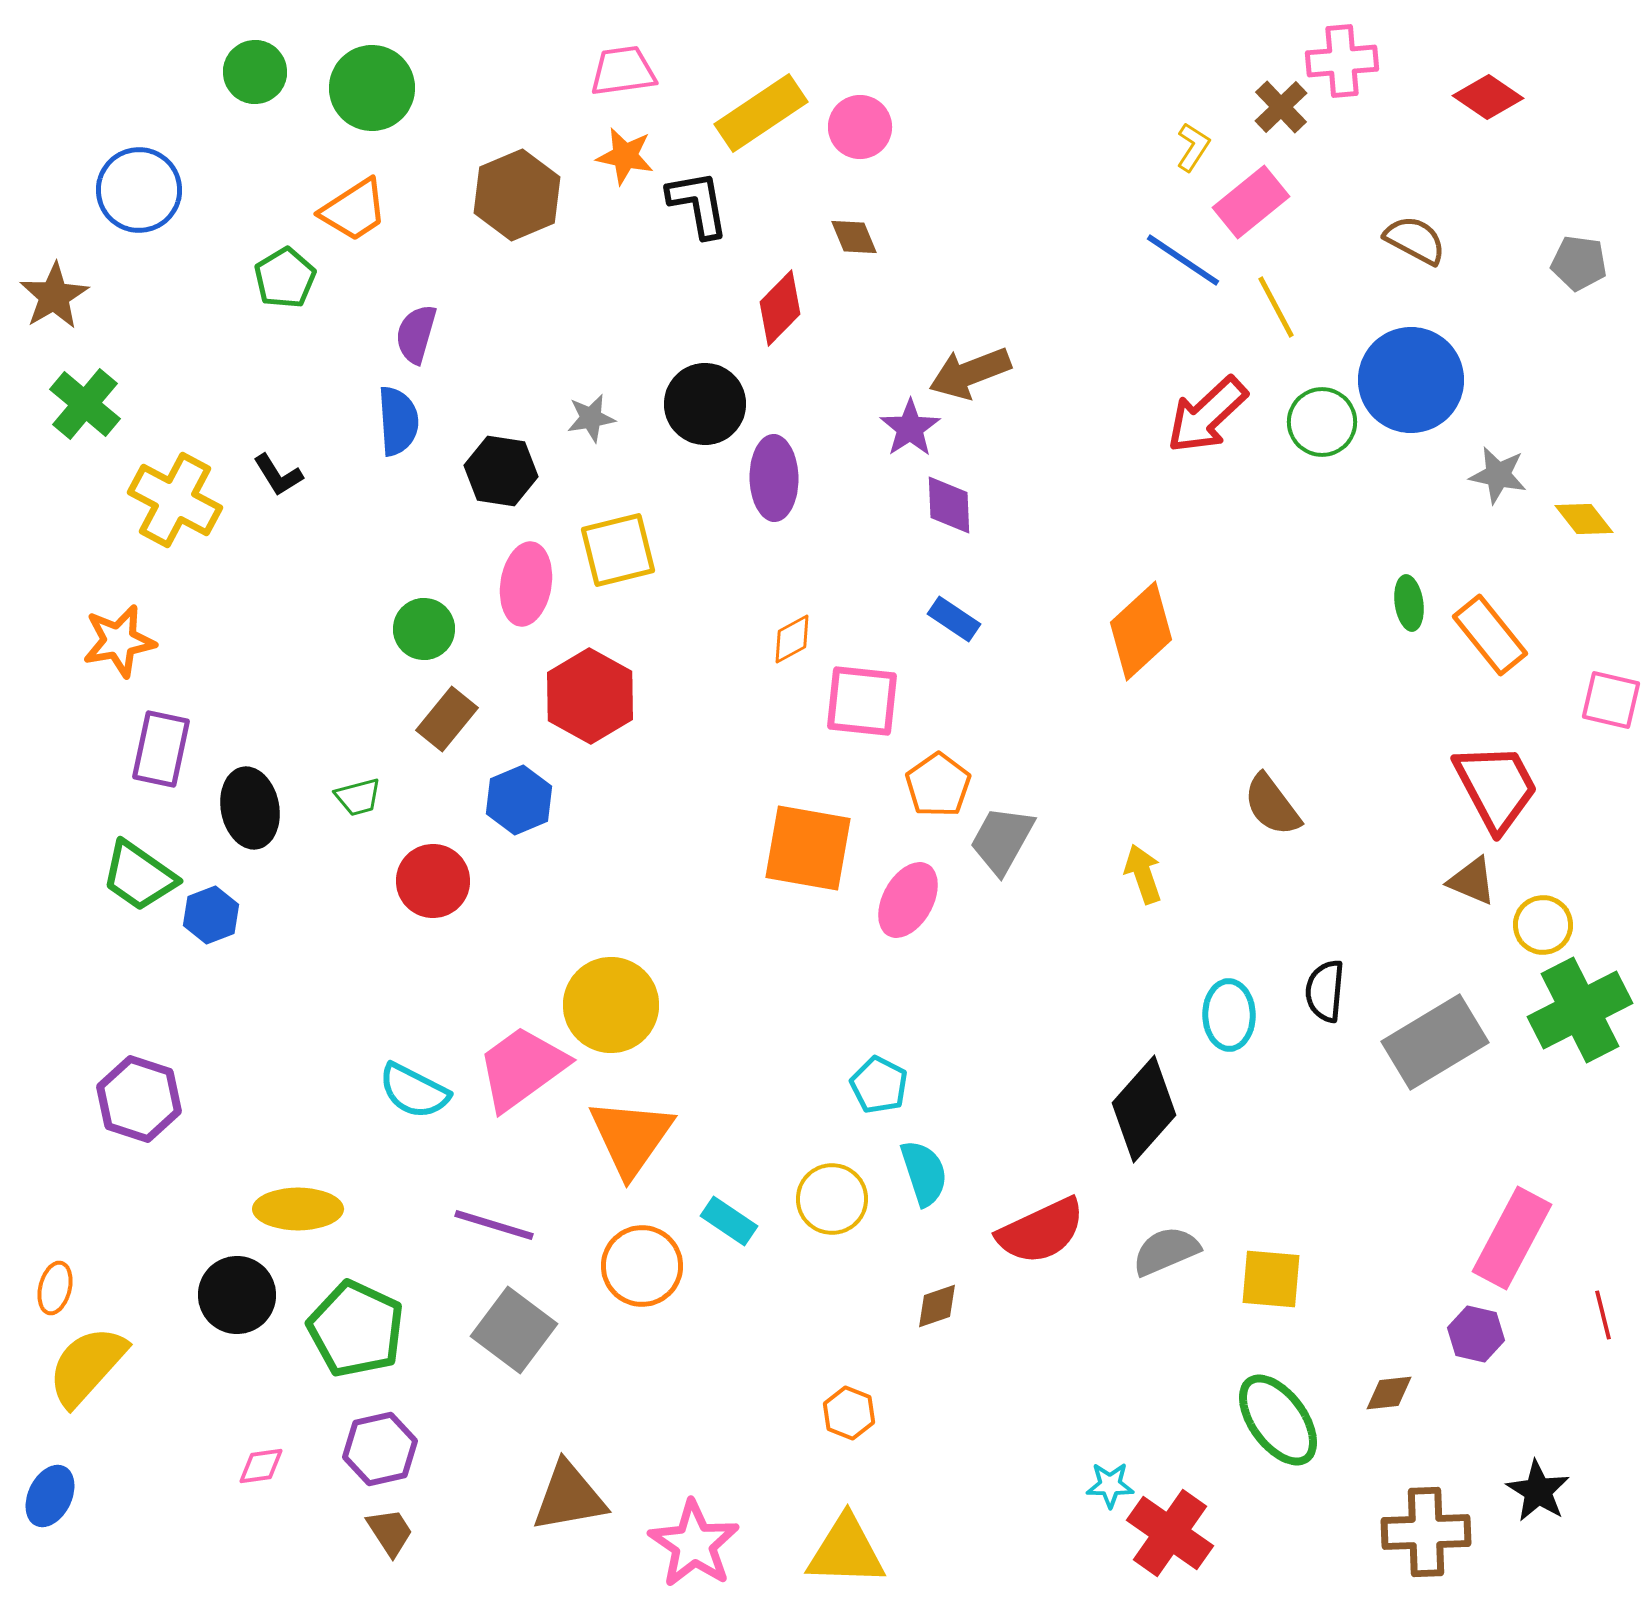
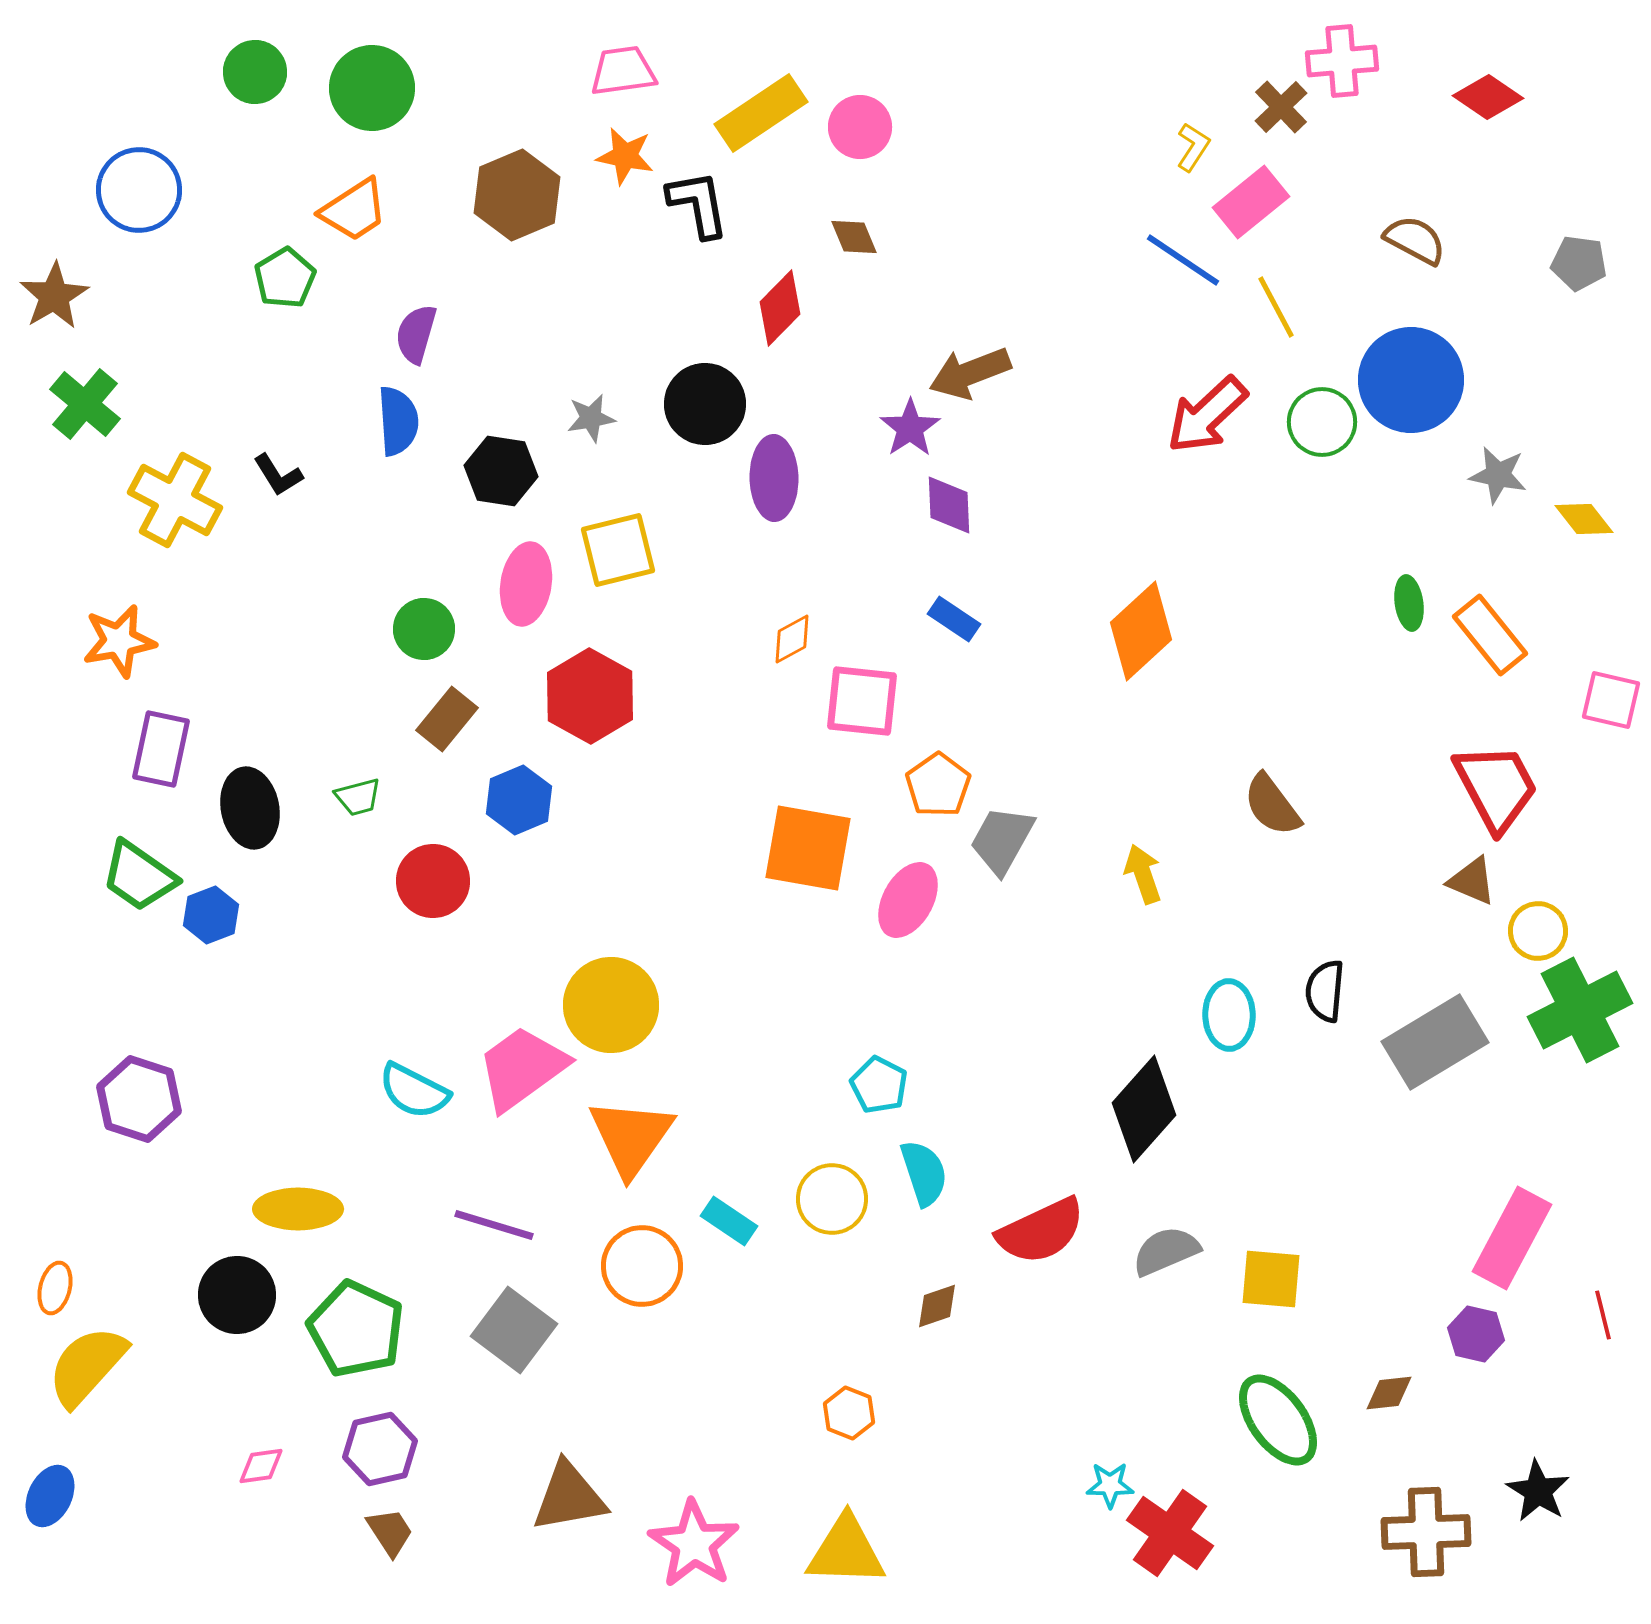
yellow circle at (1543, 925): moved 5 px left, 6 px down
